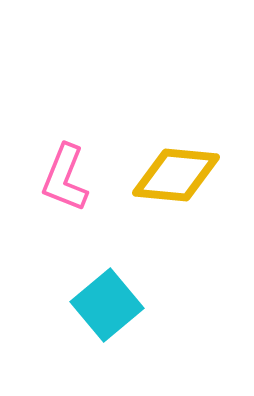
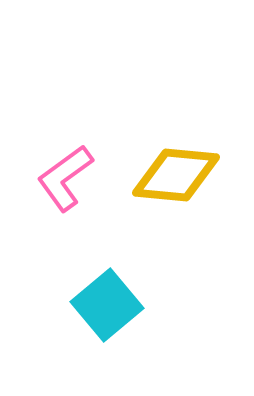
pink L-shape: rotated 32 degrees clockwise
